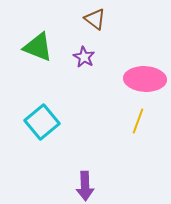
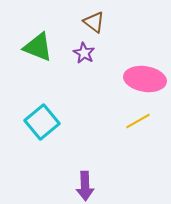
brown triangle: moved 1 px left, 3 px down
purple star: moved 4 px up
pink ellipse: rotated 6 degrees clockwise
yellow line: rotated 40 degrees clockwise
